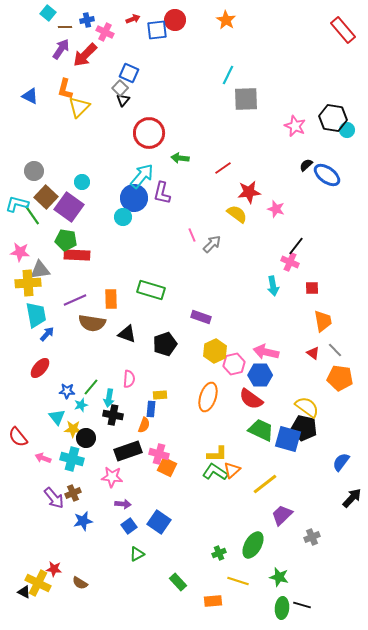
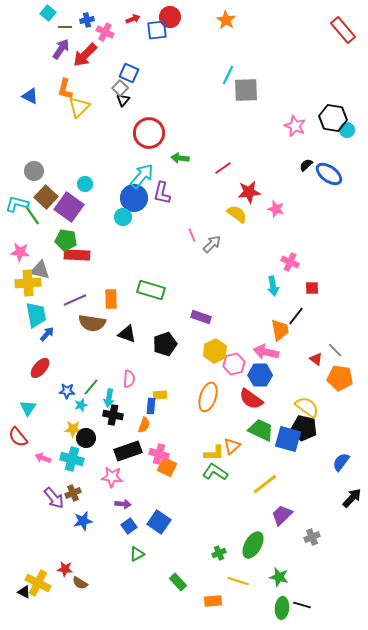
red circle at (175, 20): moved 5 px left, 3 px up
gray square at (246, 99): moved 9 px up
blue ellipse at (327, 175): moved 2 px right, 1 px up
cyan circle at (82, 182): moved 3 px right, 2 px down
black line at (296, 246): moved 70 px down
gray triangle at (40, 270): rotated 20 degrees clockwise
orange trapezoid at (323, 321): moved 43 px left, 9 px down
red triangle at (313, 353): moved 3 px right, 6 px down
blue rectangle at (151, 409): moved 3 px up
cyan triangle at (57, 417): moved 29 px left, 9 px up; rotated 12 degrees clockwise
yellow L-shape at (217, 454): moved 3 px left, 1 px up
orange triangle at (232, 470): moved 24 px up
red star at (54, 569): moved 11 px right
